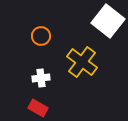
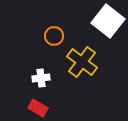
orange circle: moved 13 px right
